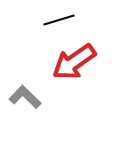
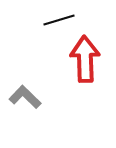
red arrow: moved 11 px right, 3 px up; rotated 123 degrees clockwise
